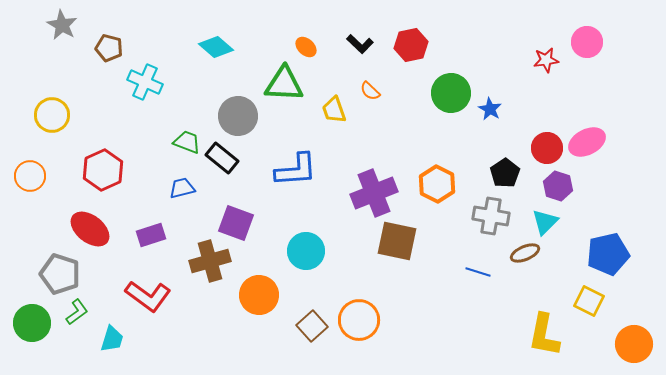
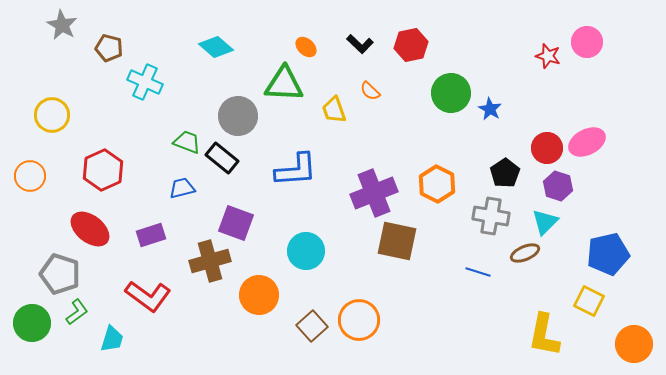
red star at (546, 60): moved 2 px right, 4 px up; rotated 25 degrees clockwise
